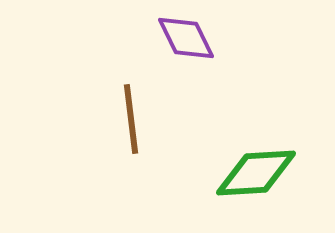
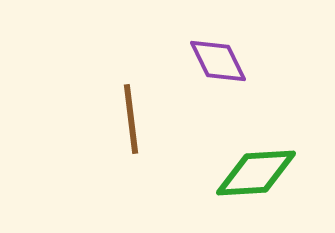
purple diamond: moved 32 px right, 23 px down
